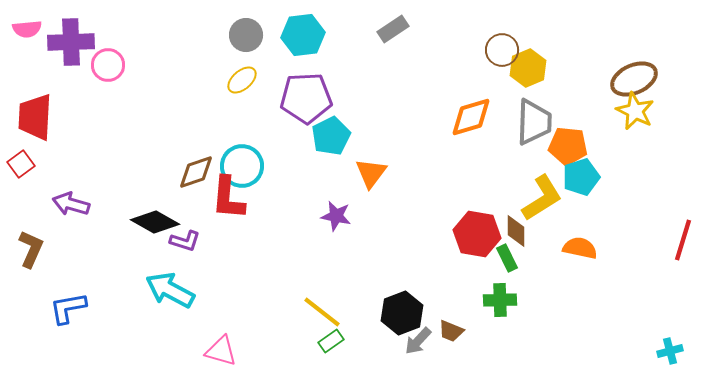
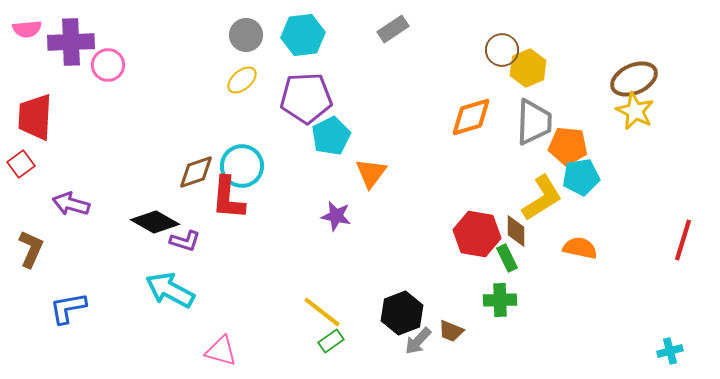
cyan pentagon at (581, 177): rotated 9 degrees clockwise
